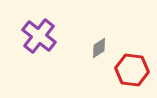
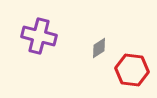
purple cross: rotated 24 degrees counterclockwise
